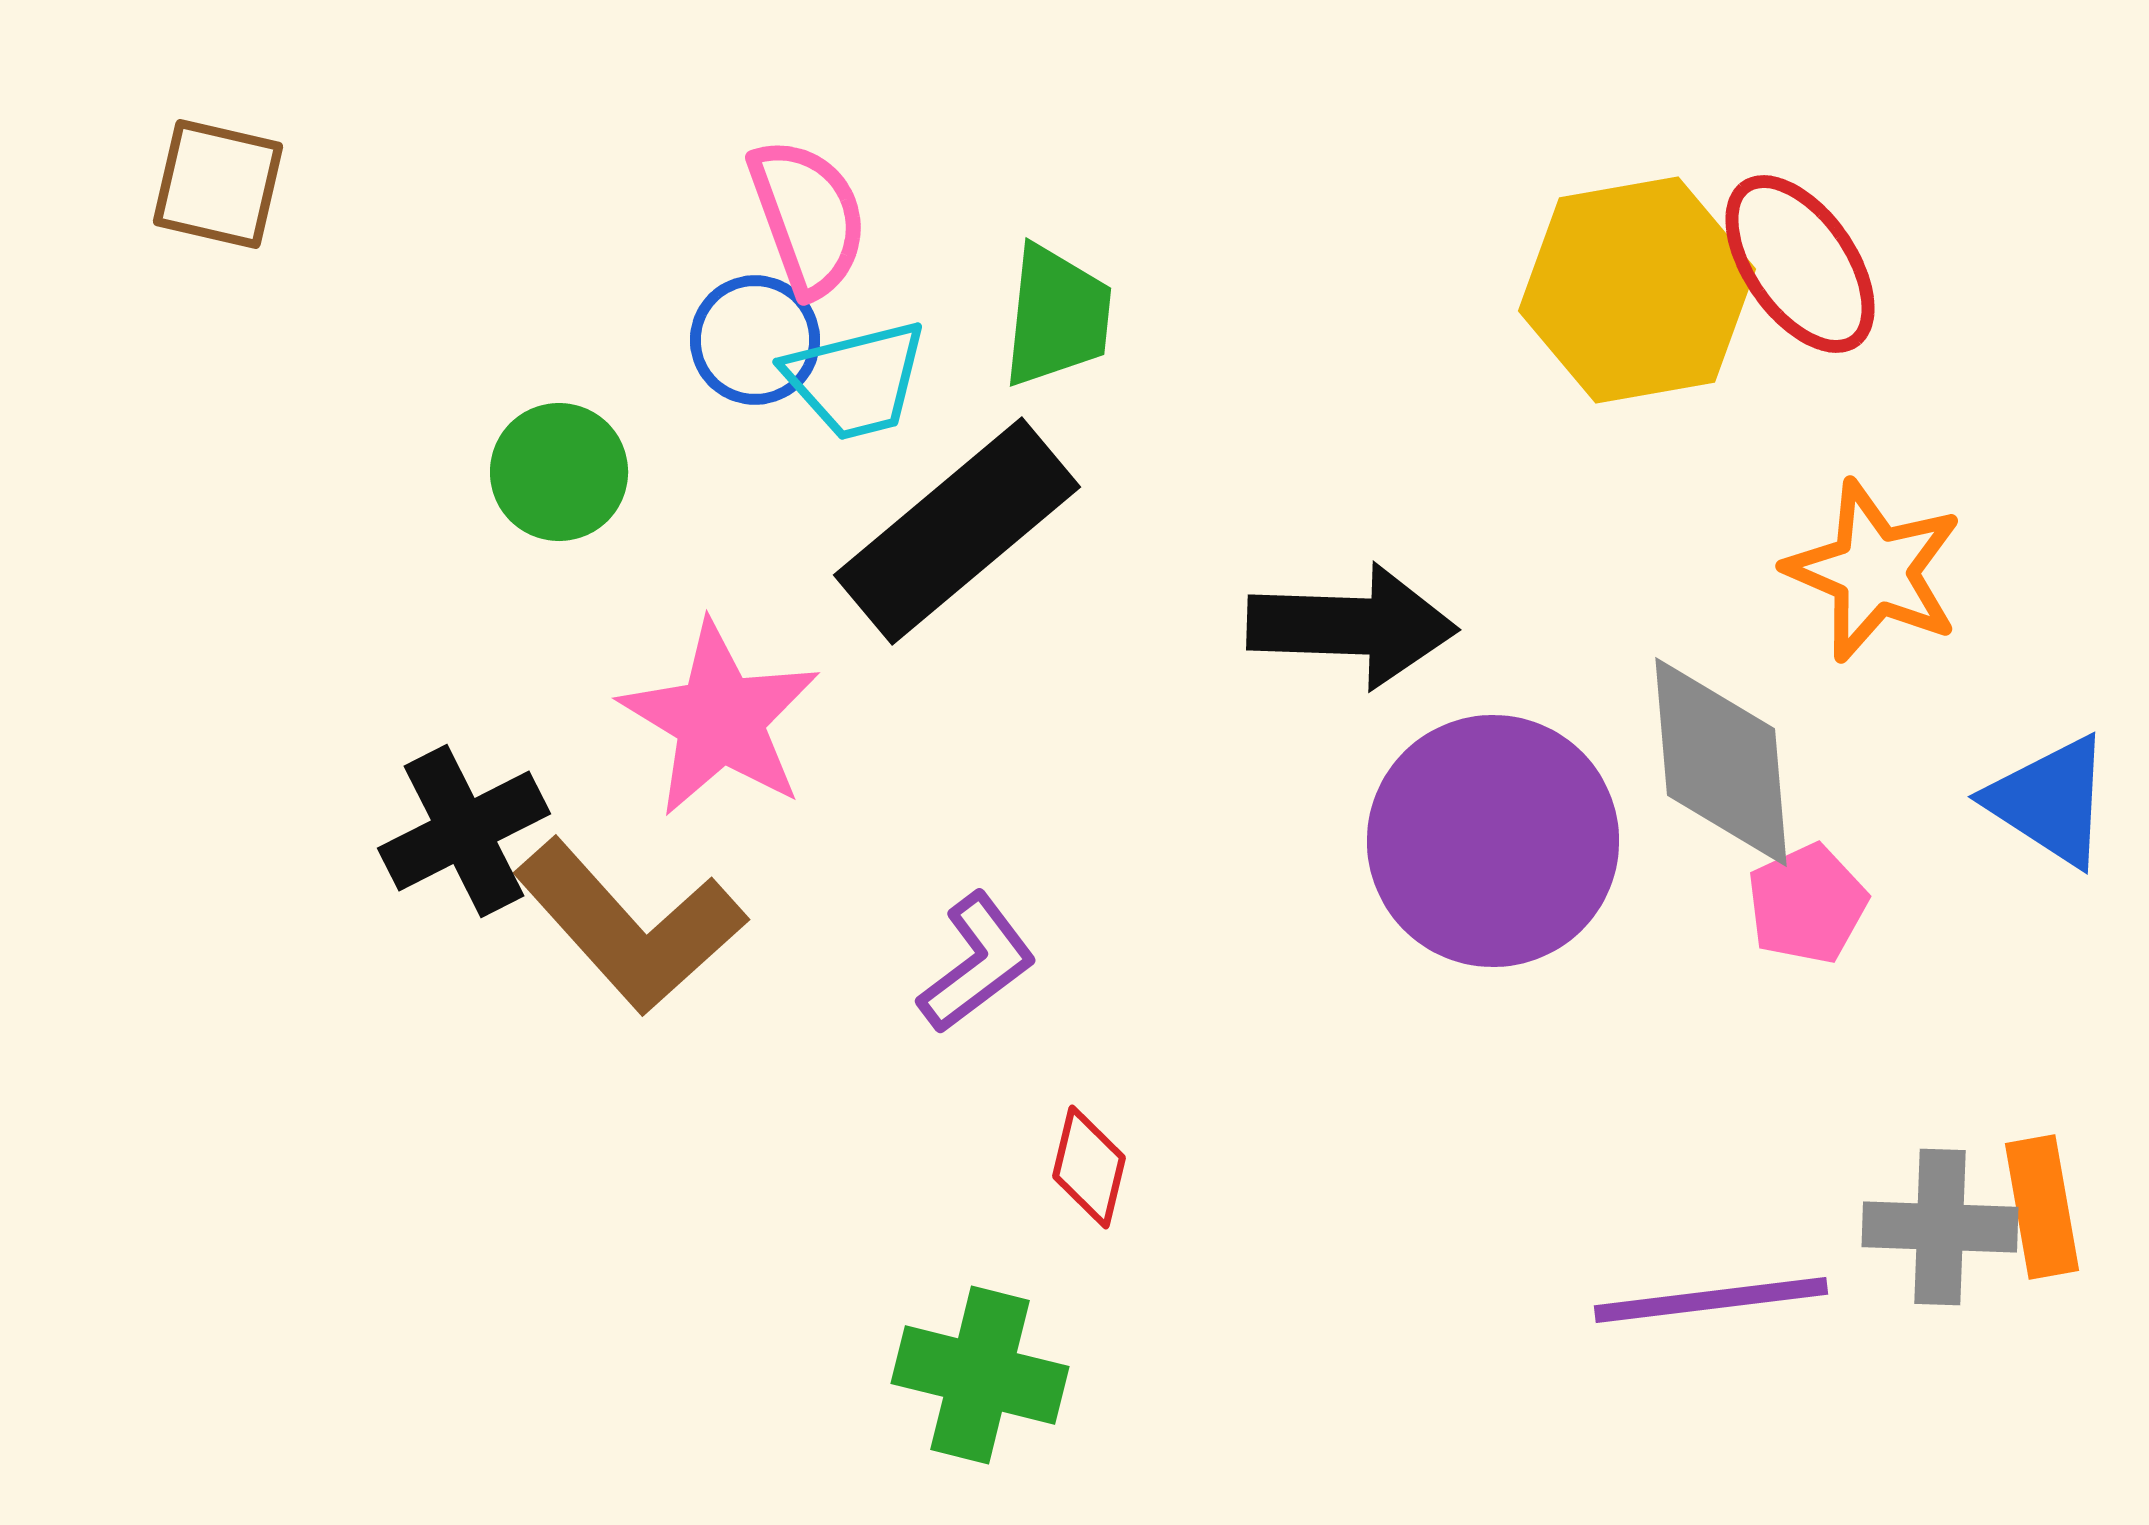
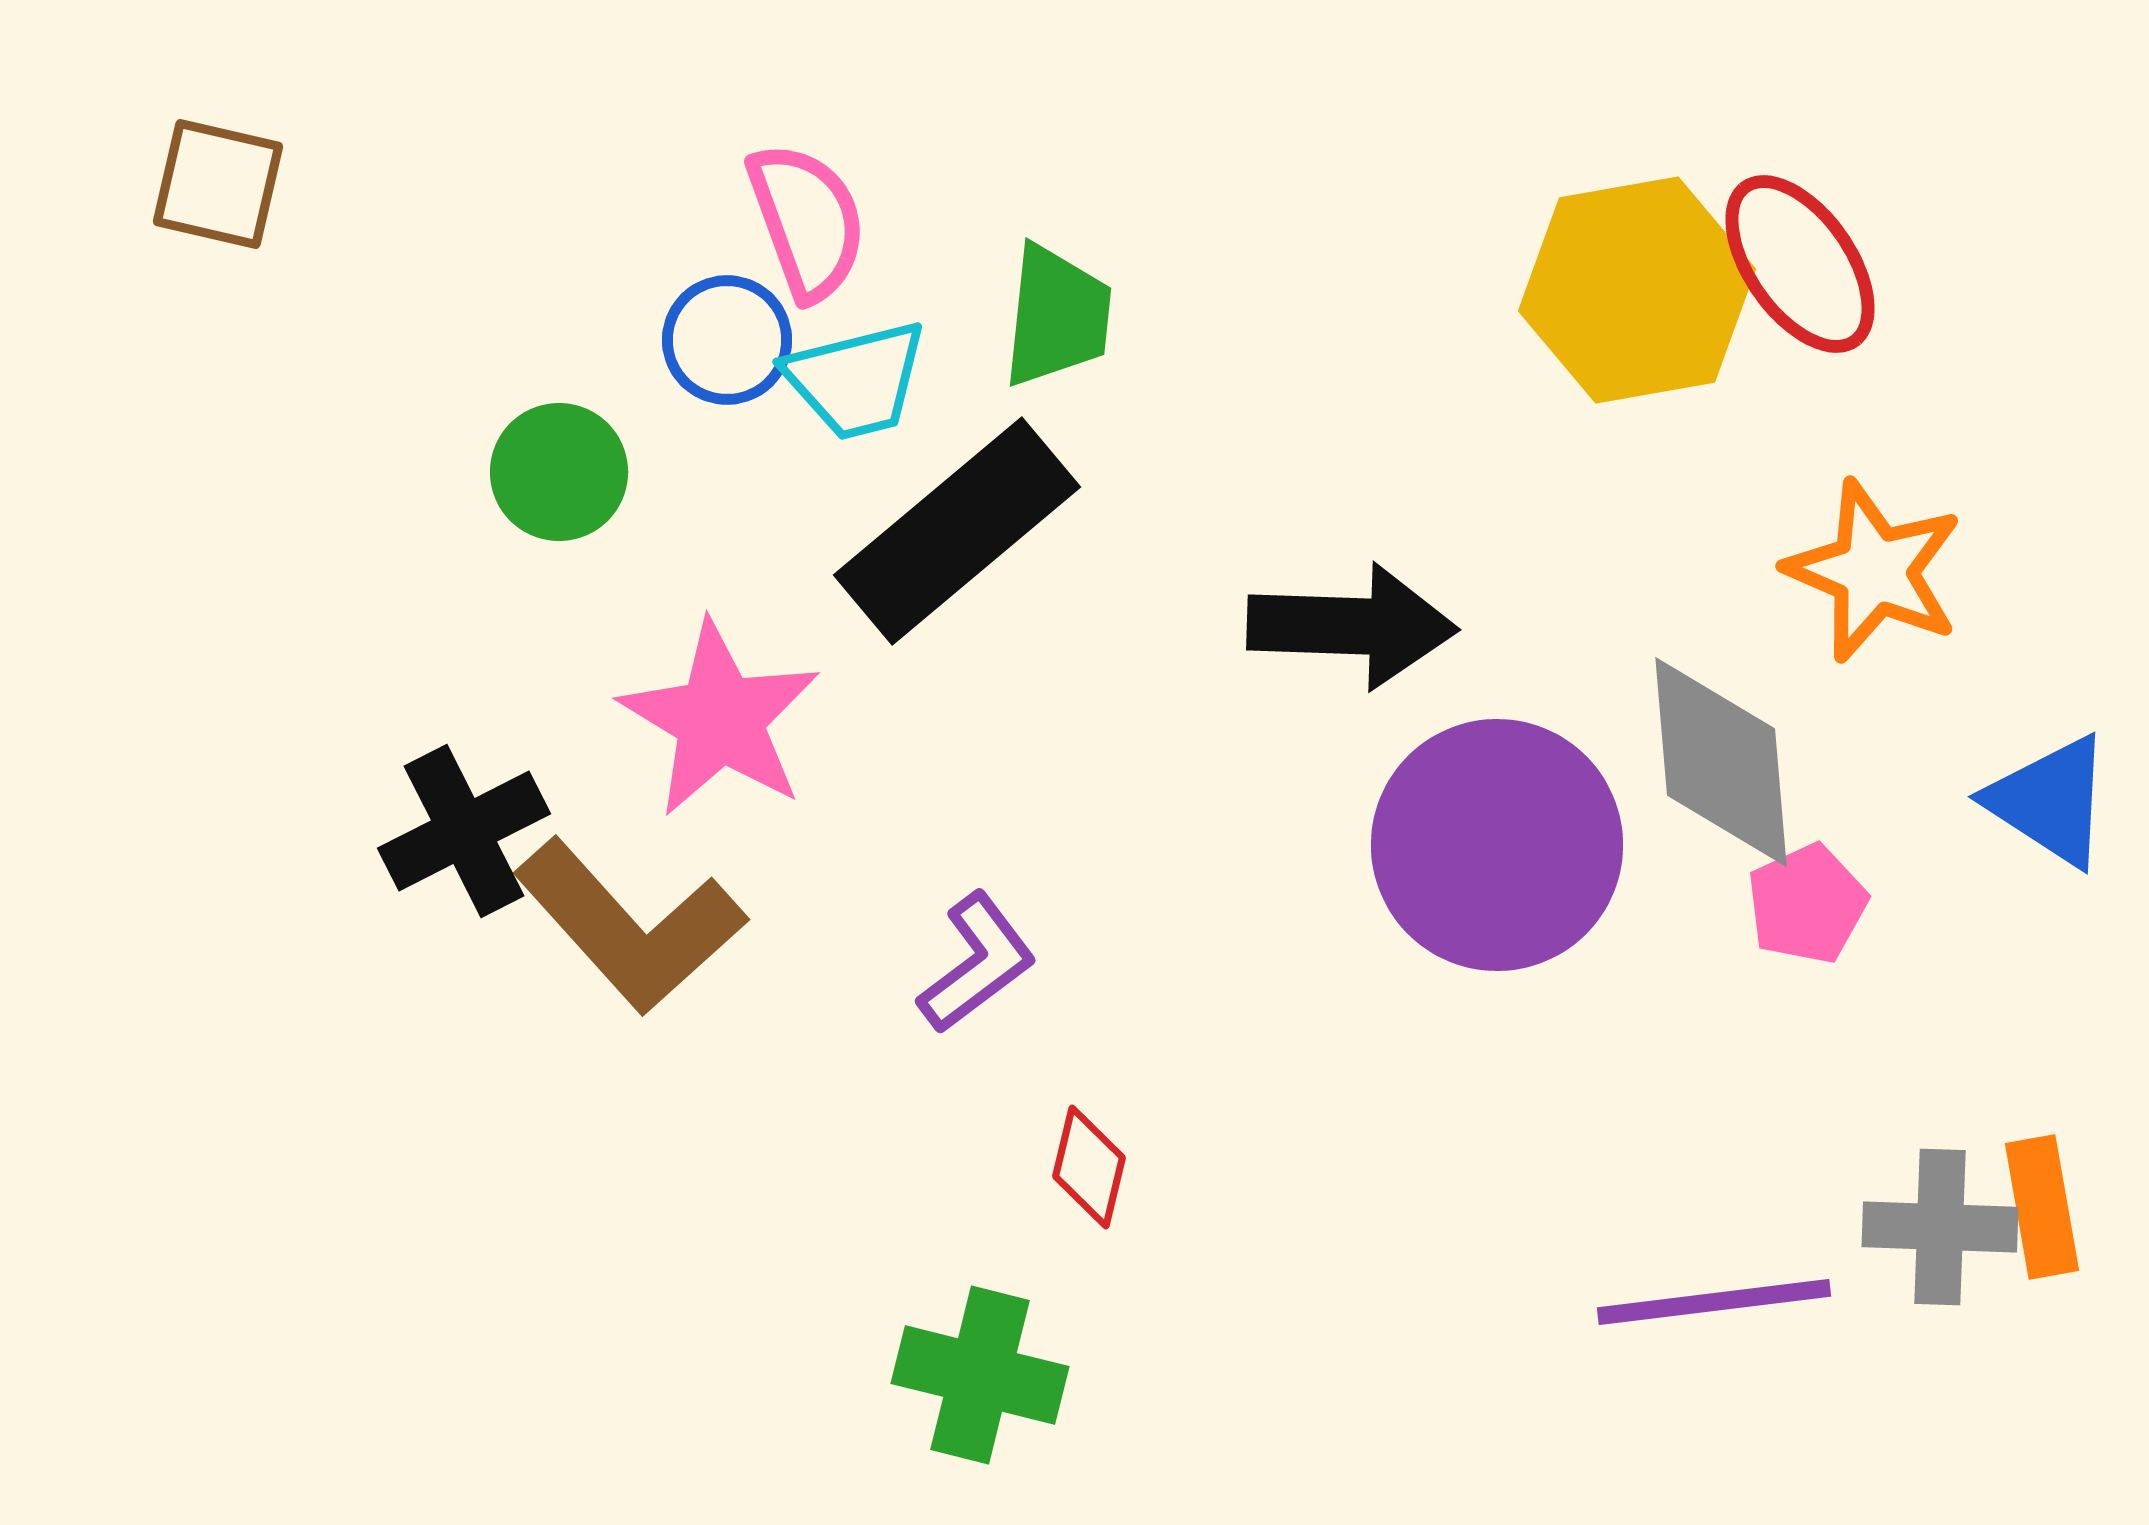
pink semicircle: moved 1 px left, 4 px down
blue circle: moved 28 px left
purple circle: moved 4 px right, 4 px down
purple line: moved 3 px right, 2 px down
